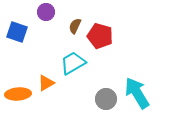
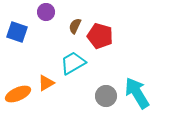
orange ellipse: rotated 20 degrees counterclockwise
gray circle: moved 3 px up
